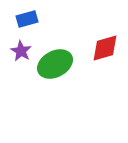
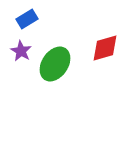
blue rectangle: rotated 15 degrees counterclockwise
green ellipse: rotated 28 degrees counterclockwise
